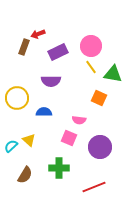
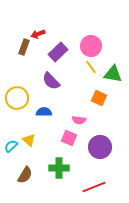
purple rectangle: rotated 18 degrees counterclockwise
purple semicircle: rotated 48 degrees clockwise
